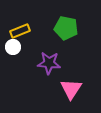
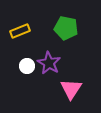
white circle: moved 14 px right, 19 px down
purple star: rotated 25 degrees clockwise
